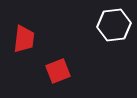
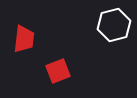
white hexagon: rotated 8 degrees counterclockwise
